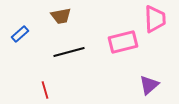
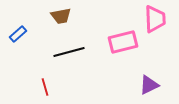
blue rectangle: moved 2 px left
purple triangle: rotated 15 degrees clockwise
red line: moved 3 px up
